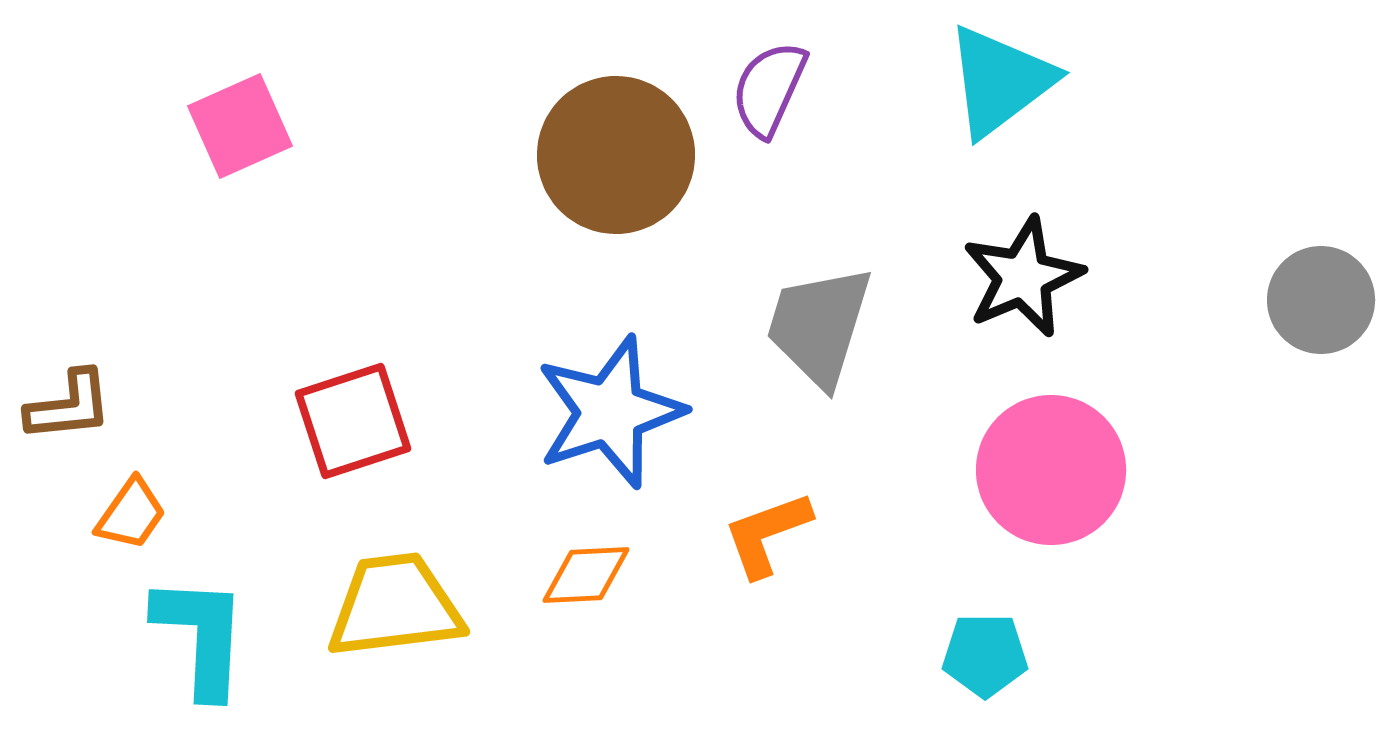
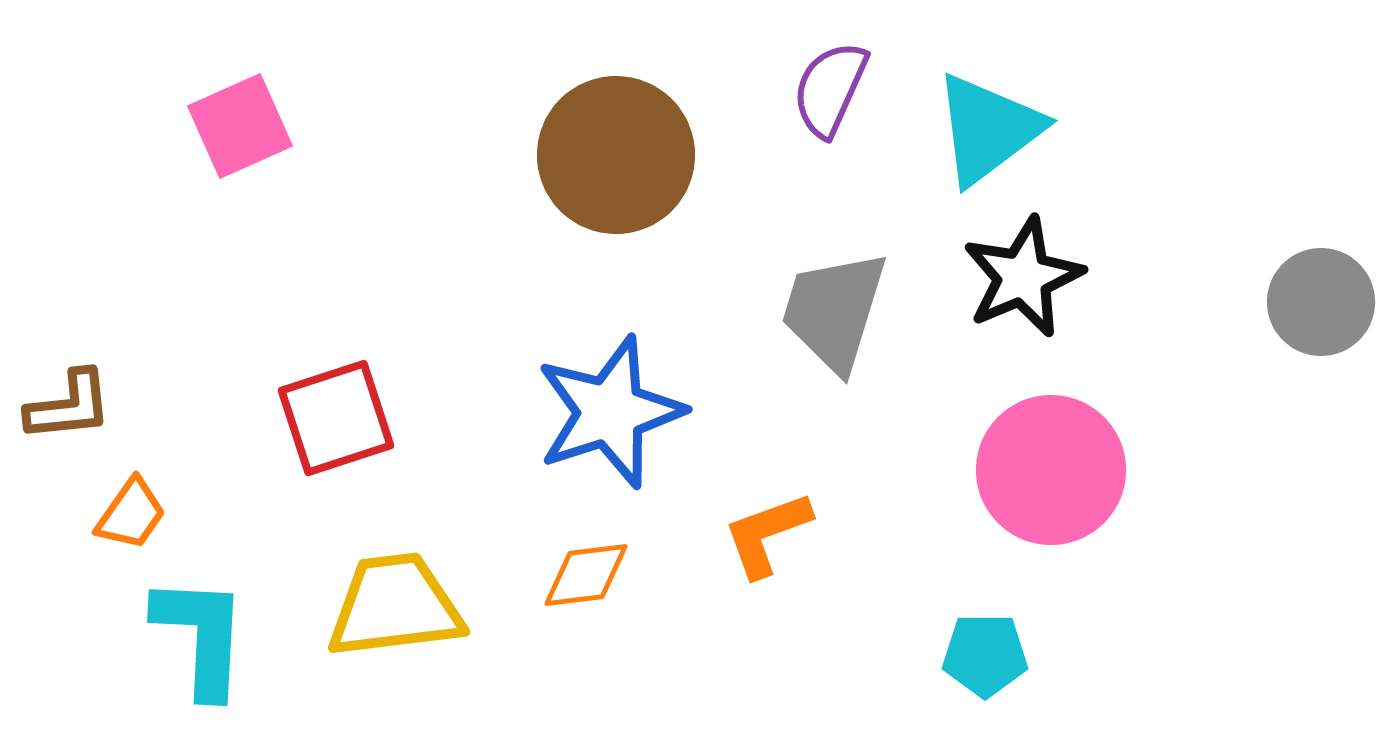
cyan triangle: moved 12 px left, 48 px down
purple semicircle: moved 61 px right
gray circle: moved 2 px down
gray trapezoid: moved 15 px right, 15 px up
red square: moved 17 px left, 3 px up
orange diamond: rotated 4 degrees counterclockwise
